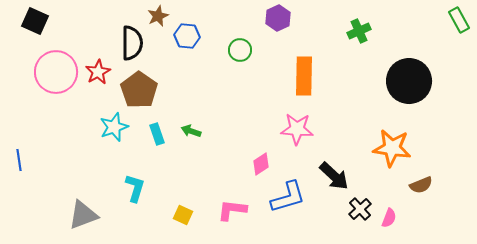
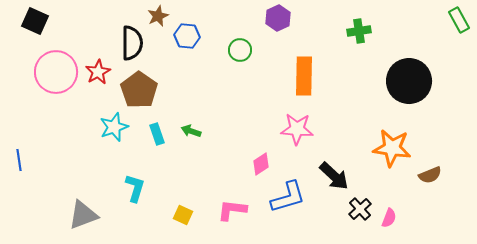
green cross: rotated 15 degrees clockwise
brown semicircle: moved 9 px right, 10 px up
